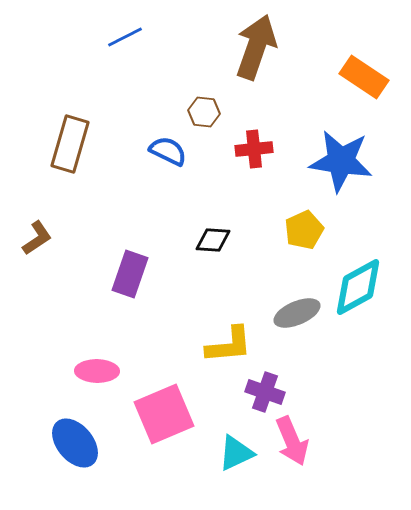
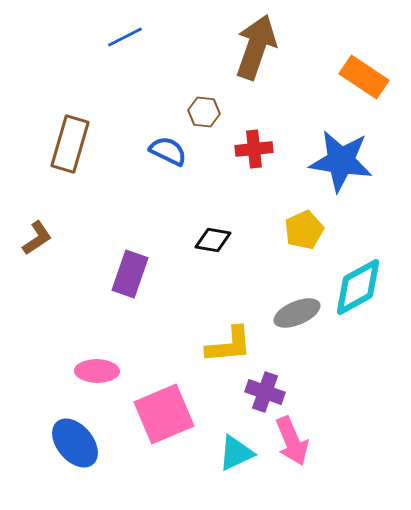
black diamond: rotated 6 degrees clockwise
